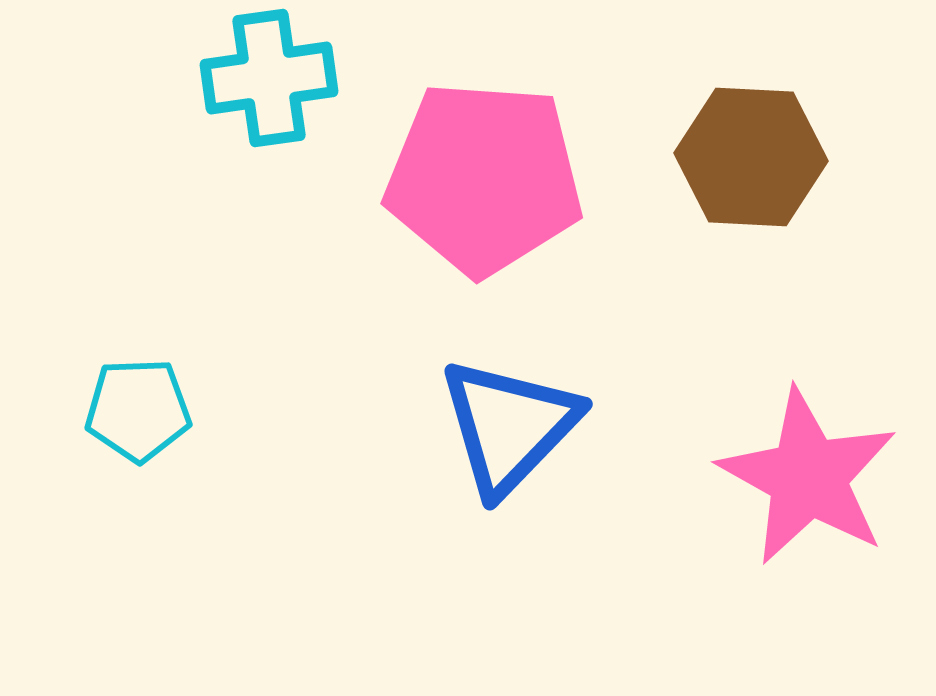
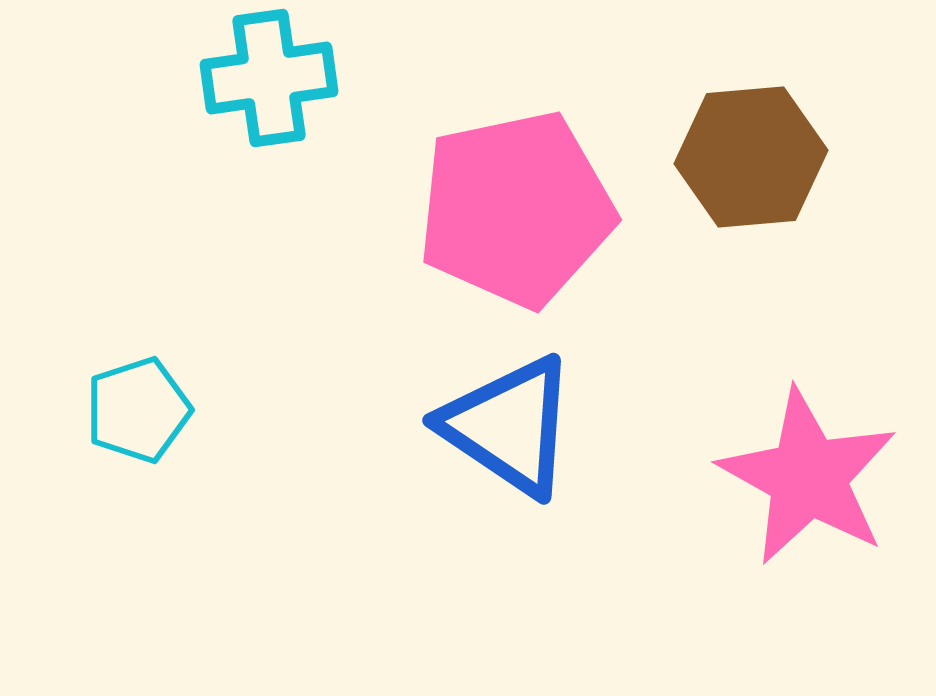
brown hexagon: rotated 8 degrees counterclockwise
pink pentagon: moved 32 px right, 31 px down; rotated 16 degrees counterclockwise
cyan pentagon: rotated 16 degrees counterclockwise
blue triangle: rotated 40 degrees counterclockwise
